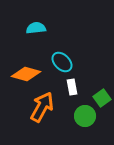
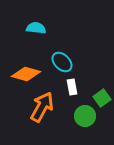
cyan semicircle: rotated 12 degrees clockwise
